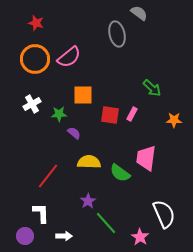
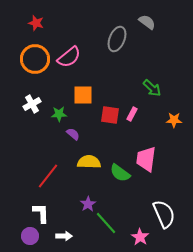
gray semicircle: moved 8 px right, 9 px down
gray ellipse: moved 5 px down; rotated 35 degrees clockwise
purple semicircle: moved 1 px left, 1 px down
pink trapezoid: moved 1 px down
purple star: moved 3 px down
purple circle: moved 5 px right
